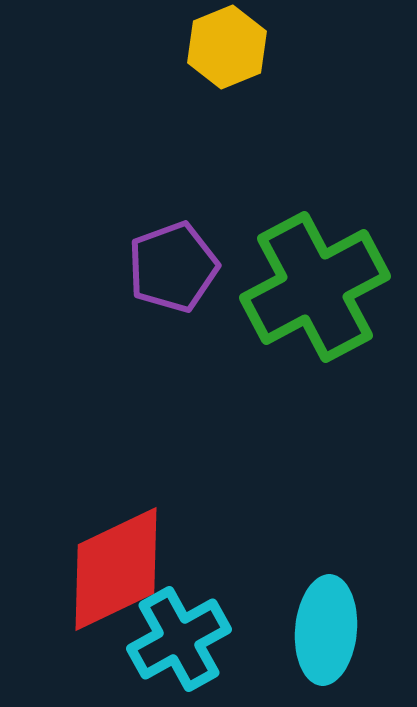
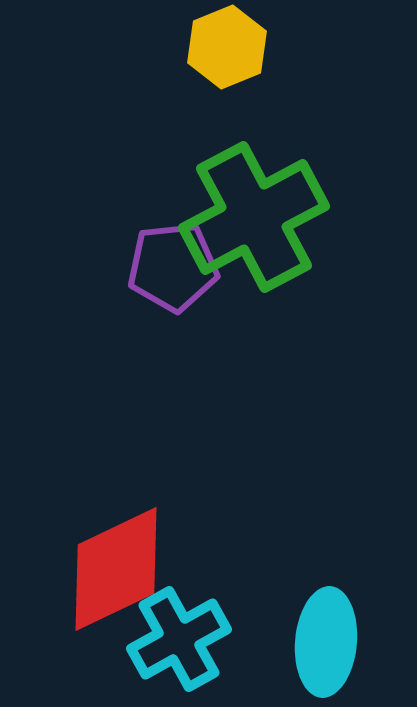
purple pentagon: rotated 14 degrees clockwise
green cross: moved 61 px left, 70 px up
cyan ellipse: moved 12 px down
